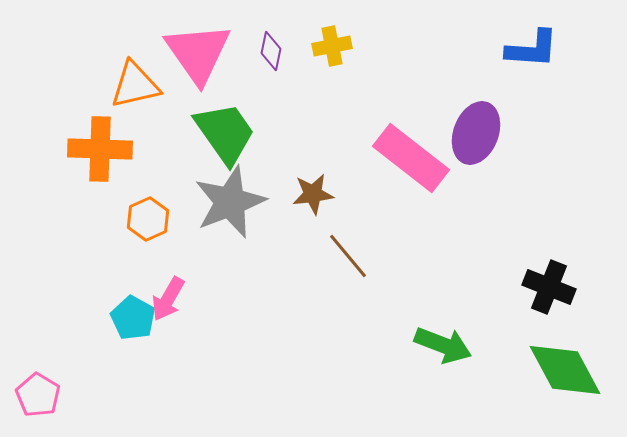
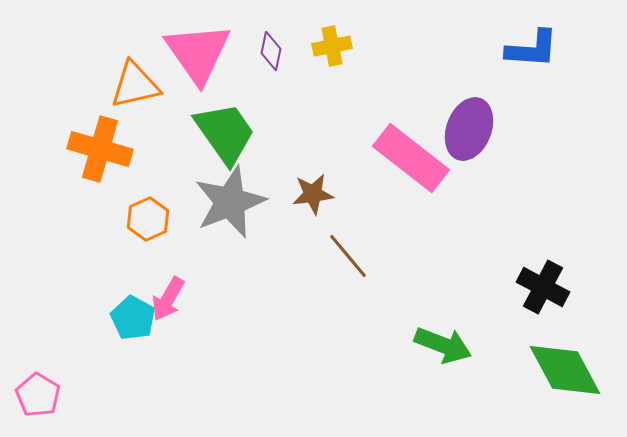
purple ellipse: moved 7 px left, 4 px up
orange cross: rotated 14 degrees clockwise
black cross: moved 6 px left; rotated 6 degrees clockwise
